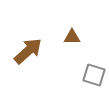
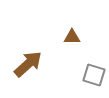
brown arrow: moved 13 px down
